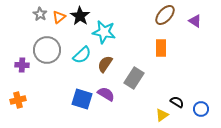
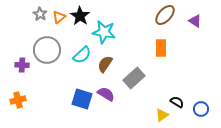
gray rectangle: rotated 15 degrees clockwise
